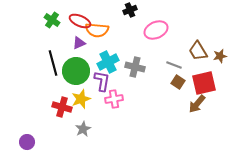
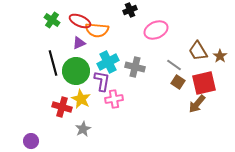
brown star: rotated 24 degrees counterclockwise
gray line: rotated 14 degrees clockwise
yellow star: rotated 24 degrees counterclockwise
purple circle: moved 4 px right, 1 px up
